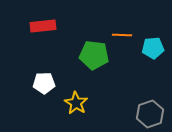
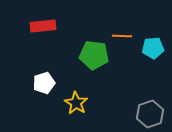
orange line: moved 1 px down
white pentagon: rotated 15 degrees counterclockwise
